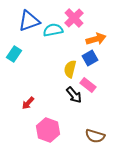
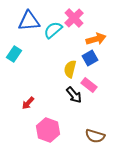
blue triangle: rotated 15 degrees clockwise
cyan semicircle: rotated 30 degrees counterclockwise
pink rectangle: moved 1 px right
